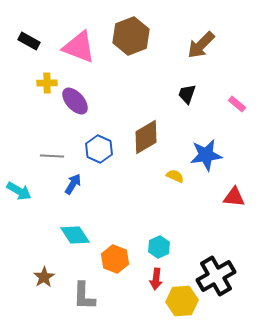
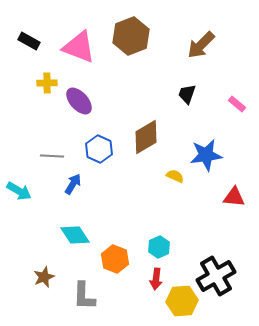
purple ellipse: moved 4 px right
brown star: rotated 10 degrees clockwise
